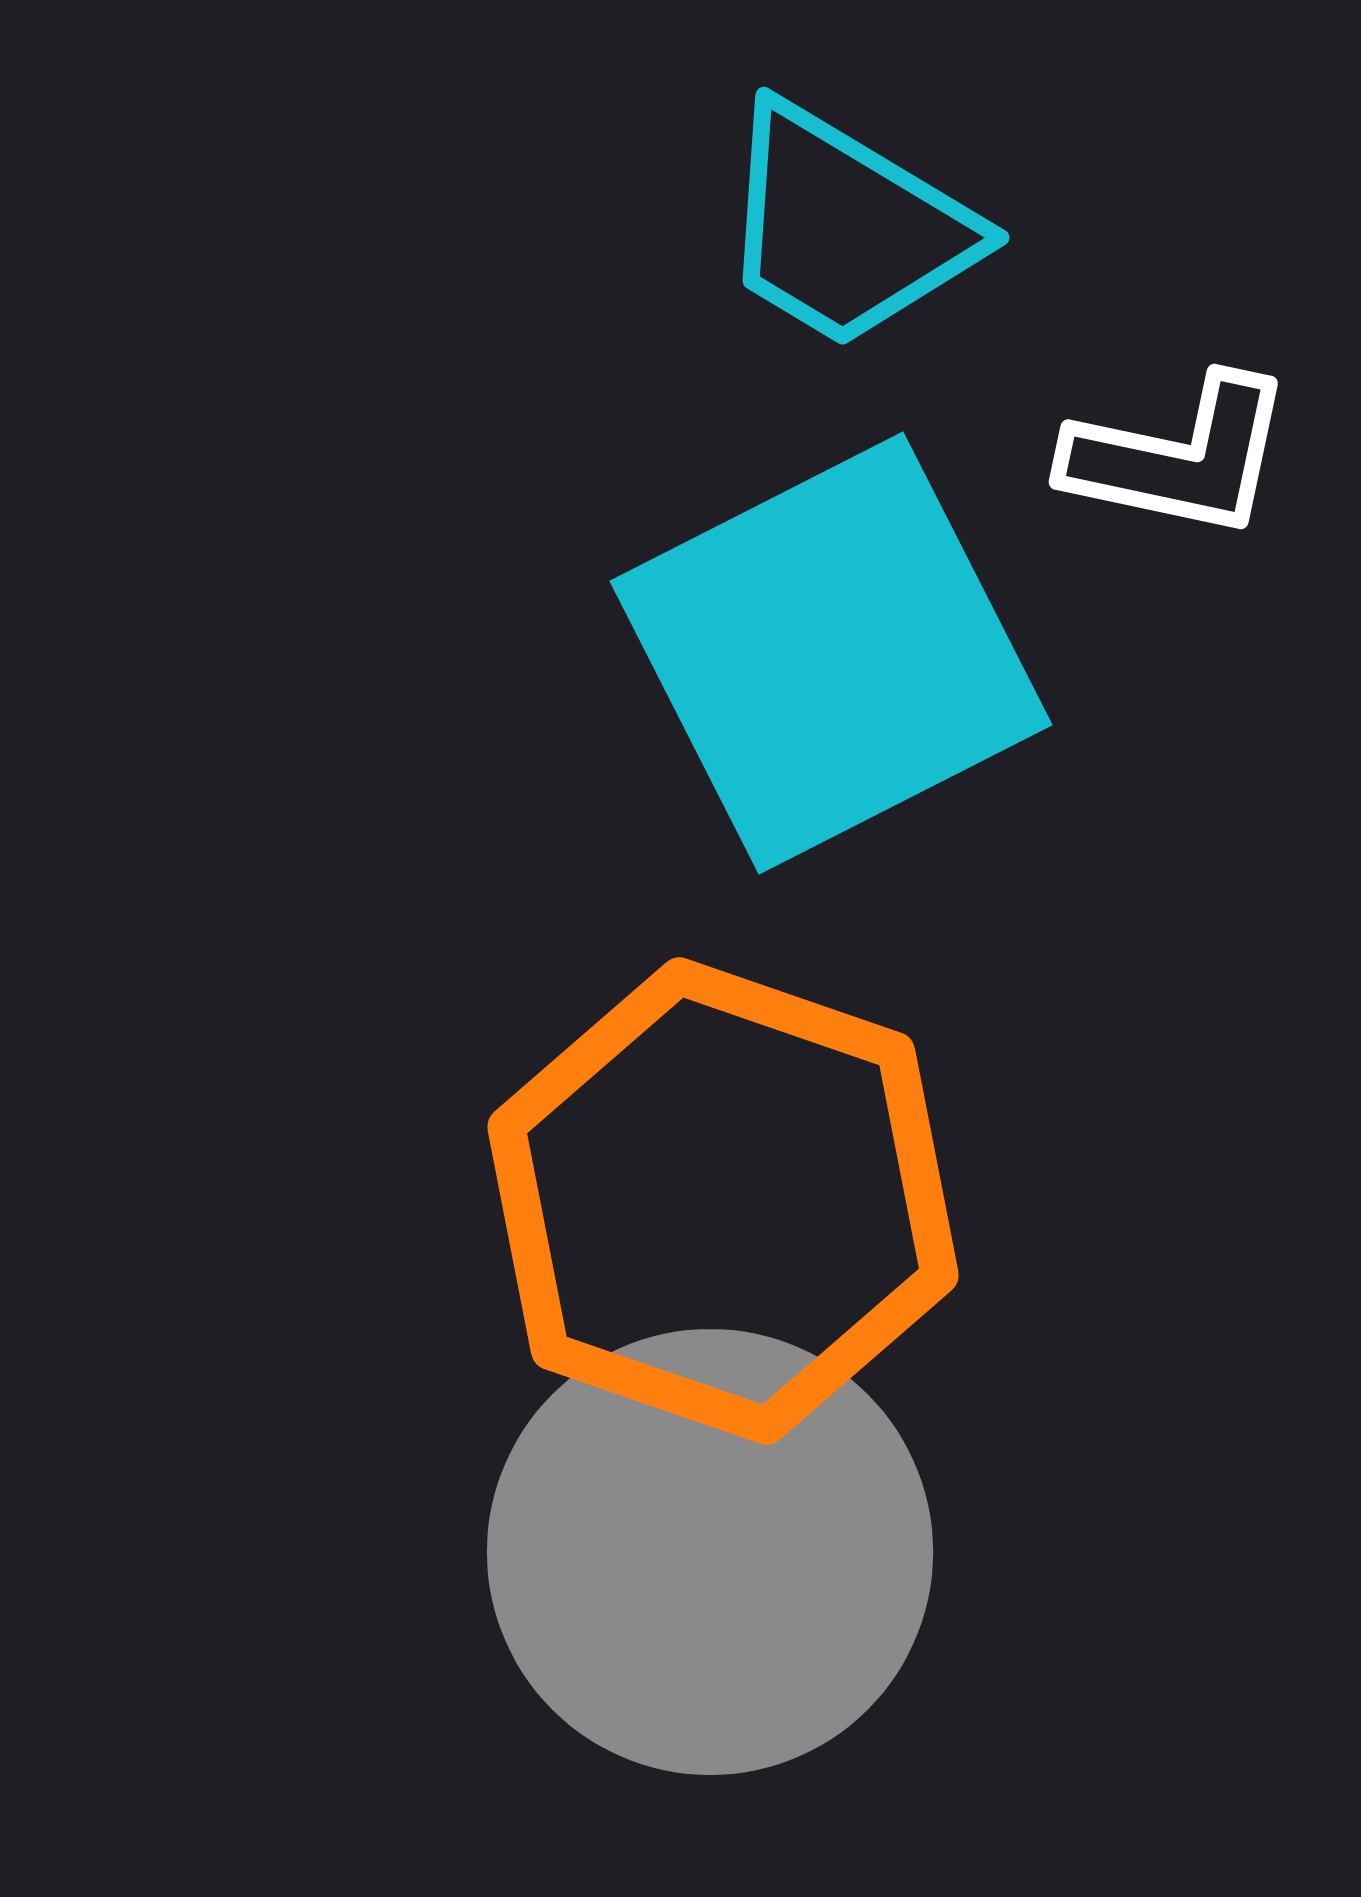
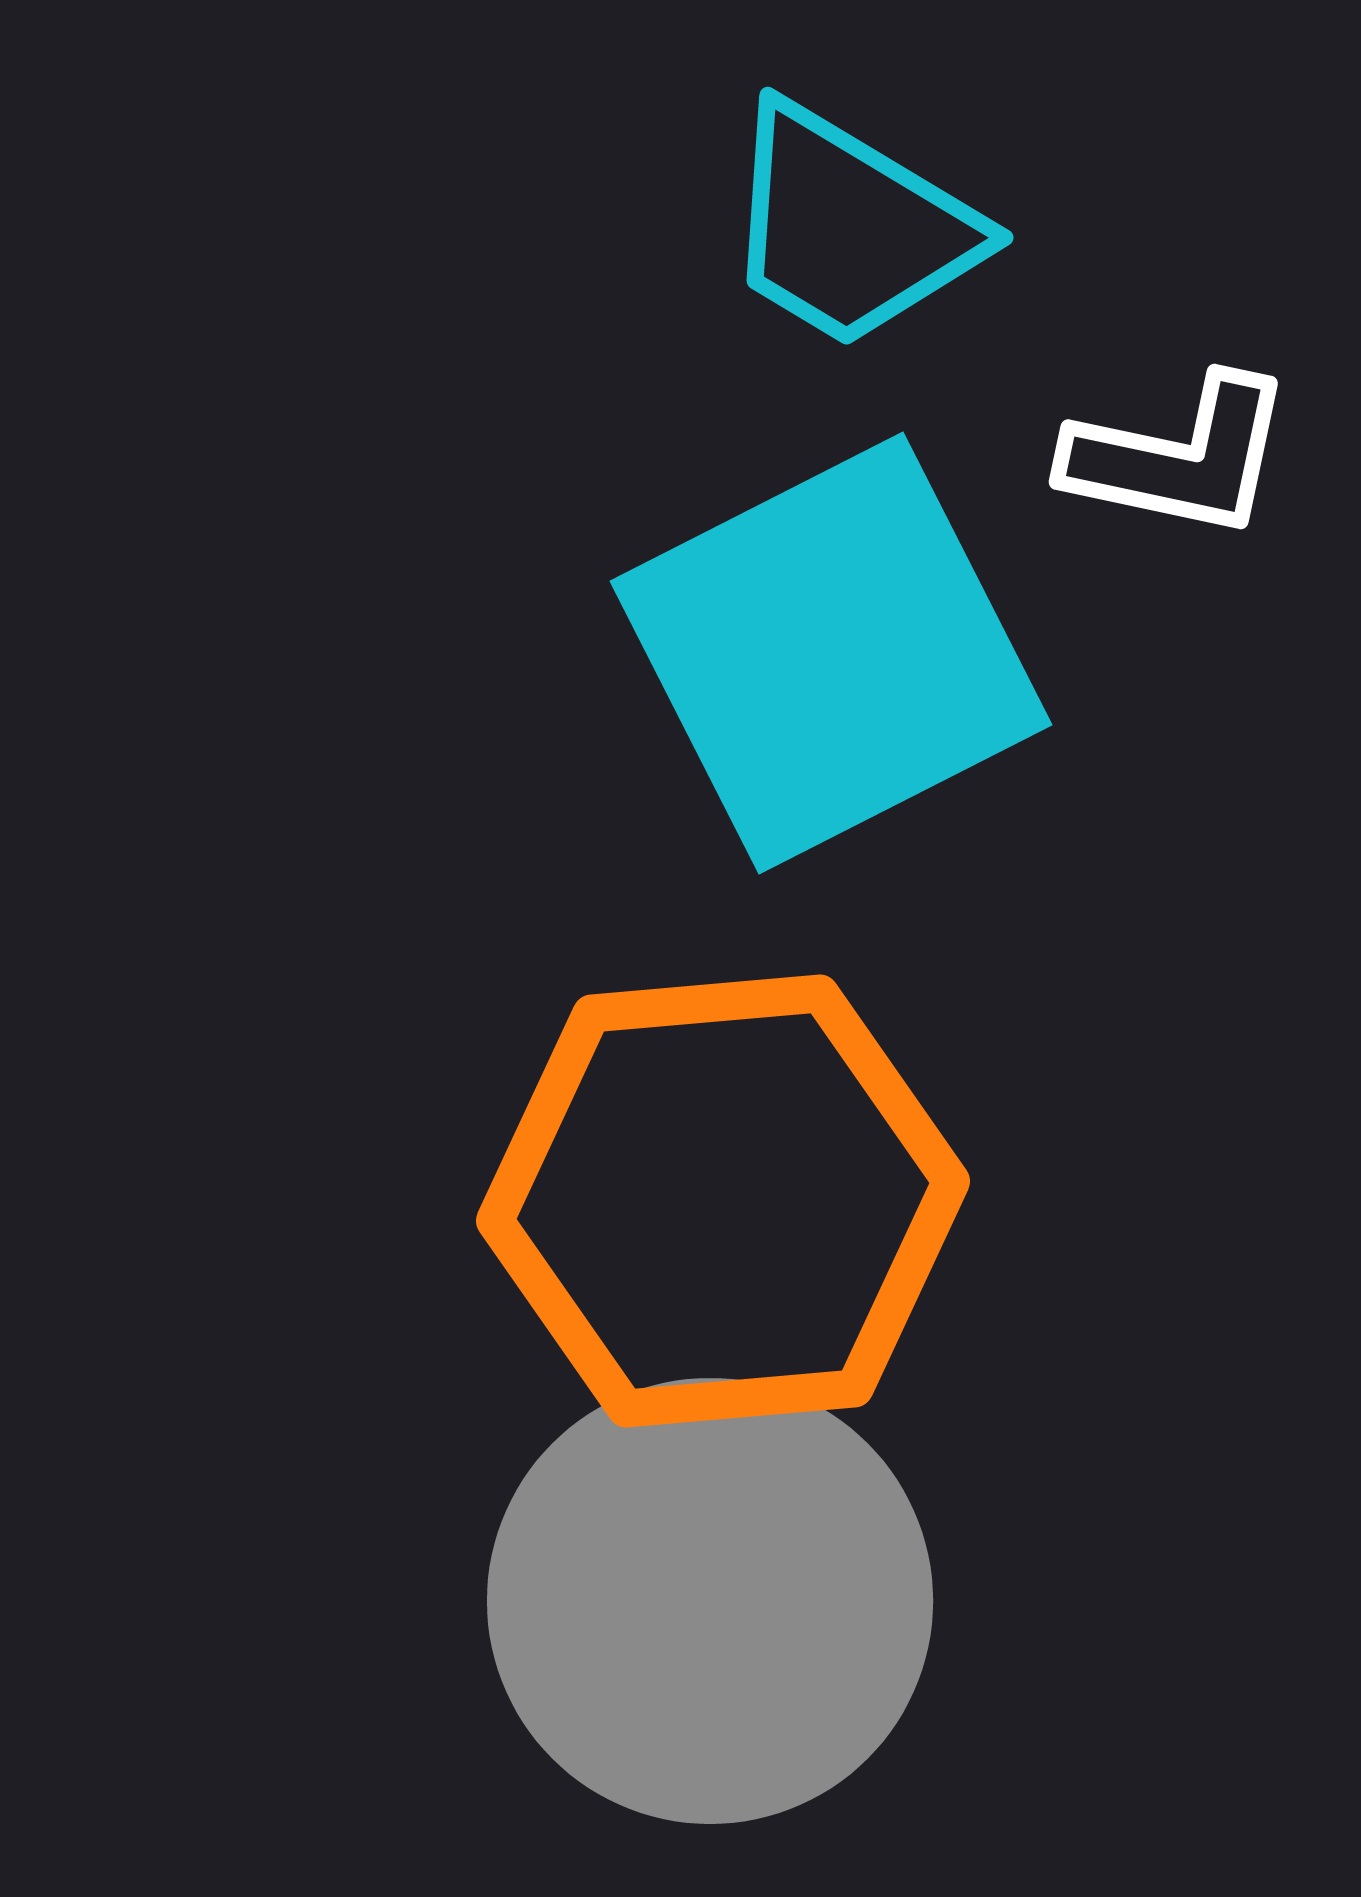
cyan trapezoid: moved 4 px right
orange hexagon: rotated 24 degrees counterclockwise
gray circle: moved 49 px down
